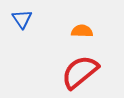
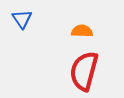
red semicircle: moved 4 px right, 1 px up; rotated 36 degrees counterclockwise
